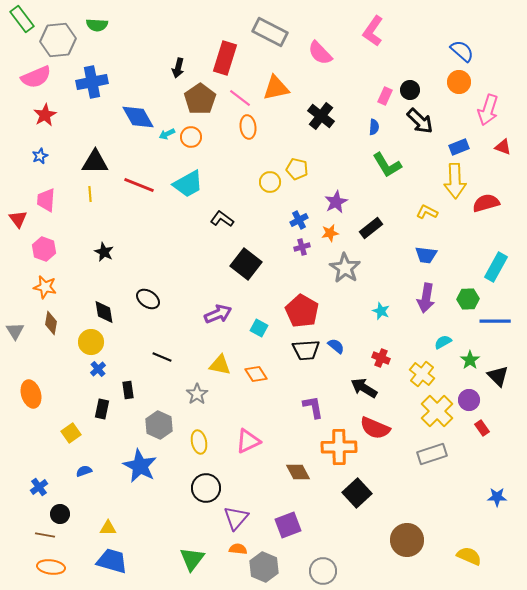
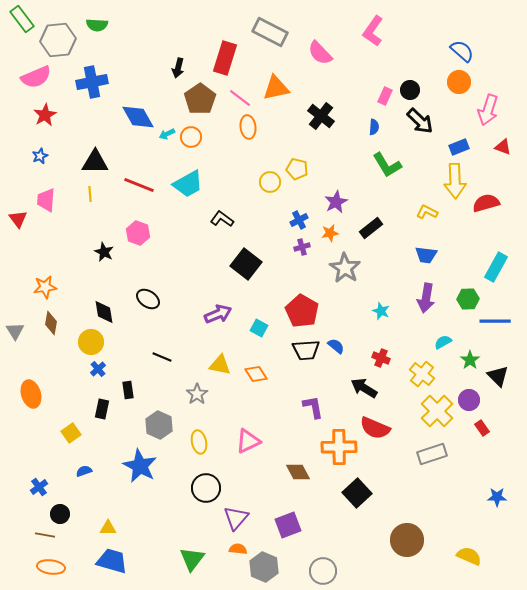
pink hexagon at (44, 249): moved 94 px right, 16 px up
orange star at (45, 287): rotated 20 degrees counterclockwise
